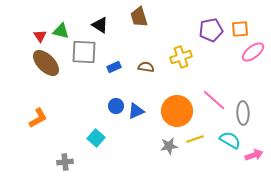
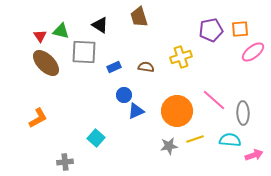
blue circle: moved 8 px right, 11 px up
cyan semicircle: rotated 25 degrees counterclockwise
